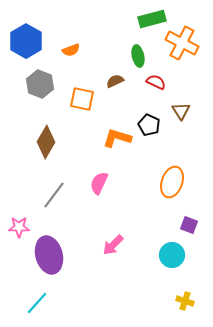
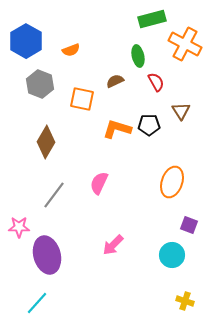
orange cross: moved 3 px right, 1 px down
red semicircle: rotated 36 degrees clockwise
black pentagon: rotated 25 degrees counterclockwise
orange L-shape: moved 9 px up
purple ellipse: moved 2 px left
